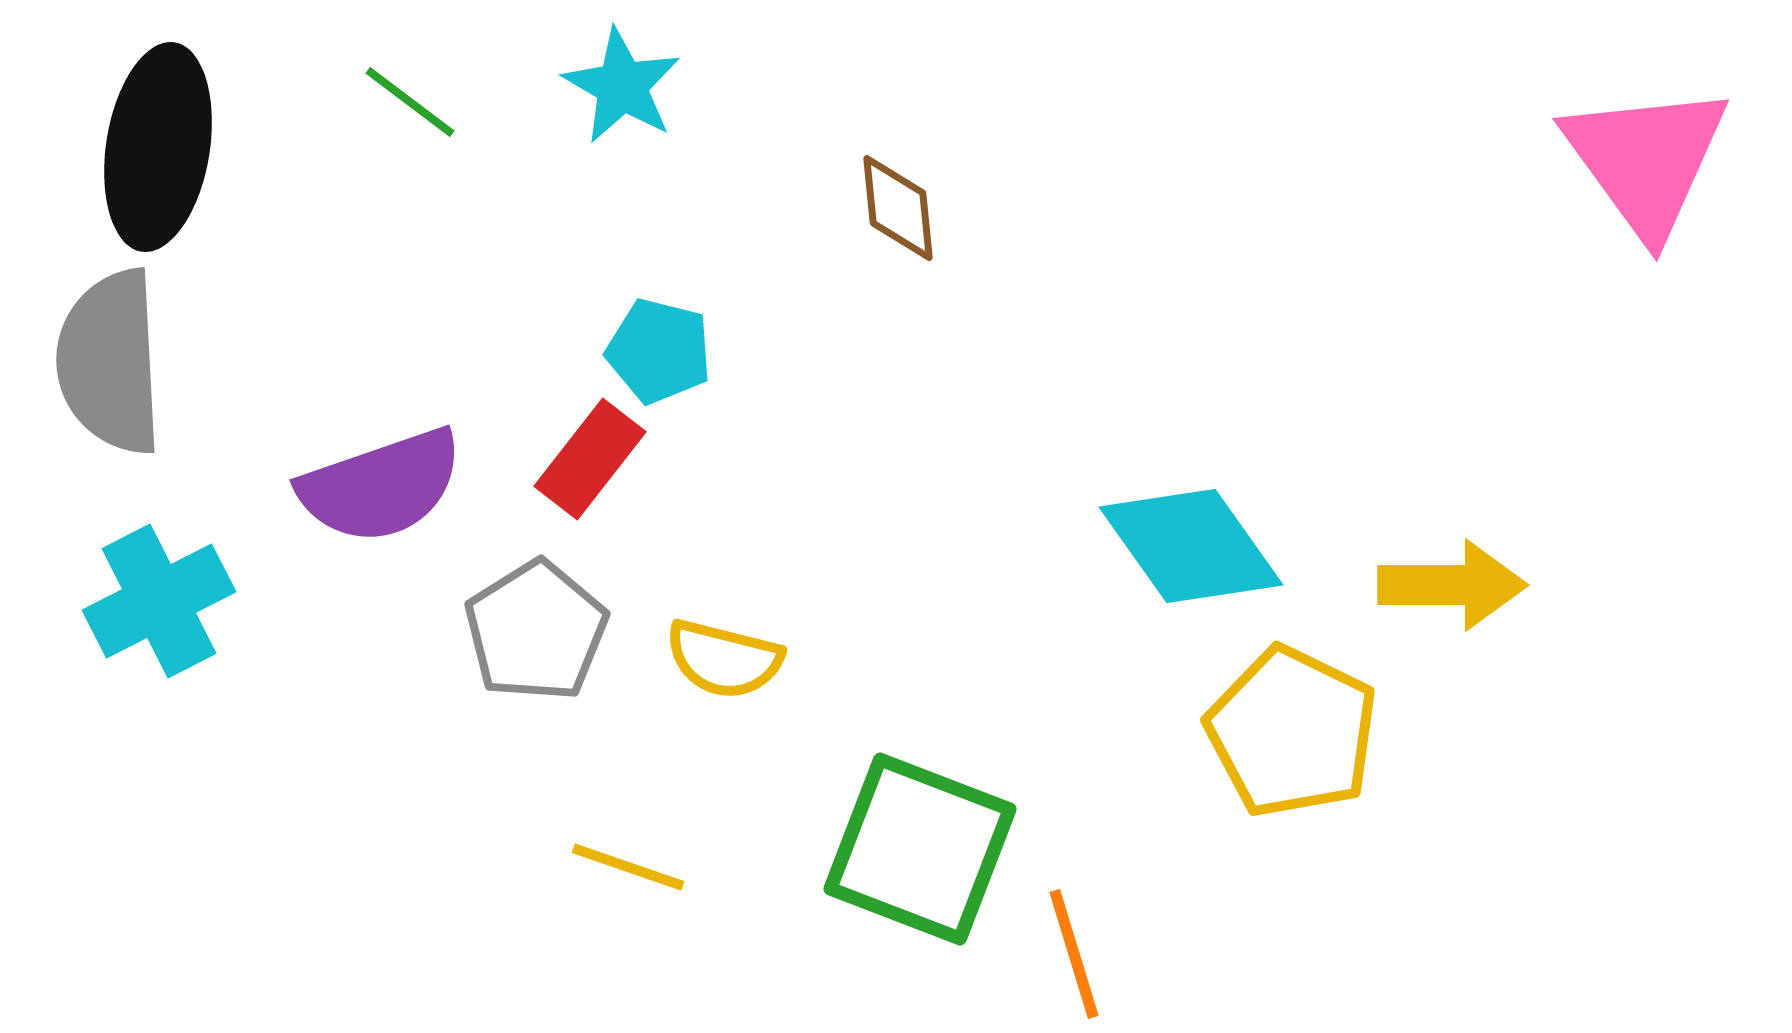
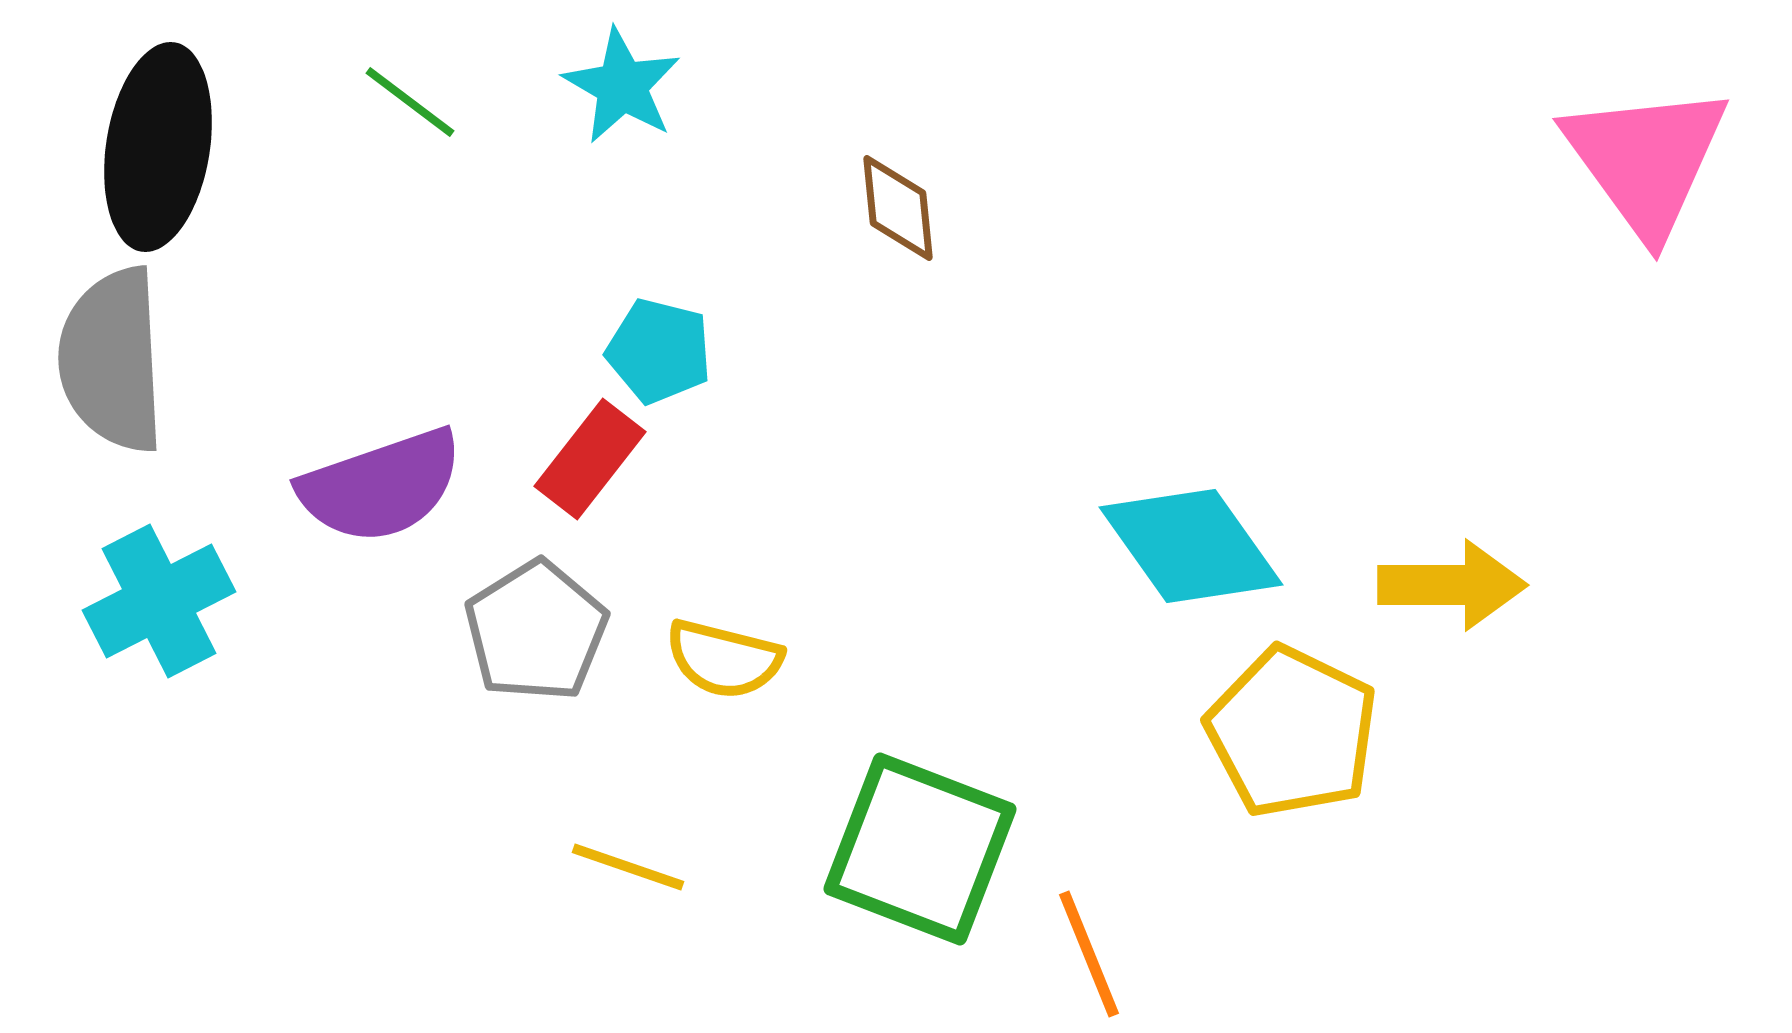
gray semicircle: moved 2 px right, 2 px up
orange line: moved 15 px right; rotated 5 degrees counterclockwise
